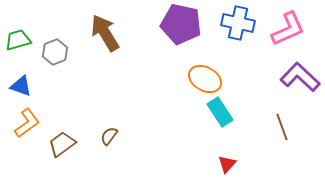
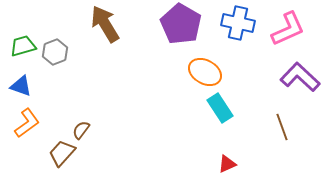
purple pentagon: rotated 18 degrees clockwise
brown arrow: moved 9 px up
green trapezoid: moved 5 px right, 6 px down
orange ellipse: moved 7 px up
cyan rectangle: moved 4 px up
brown semicircle: moved 28 px left, 6 px up
brown trapezoid: moved 9 px down; rotated 12 degrees counterclockwise
red triangle: rotated 24 degrees clockwise
